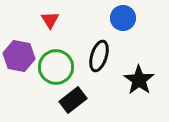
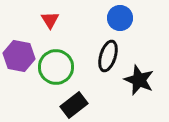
blue circle: moved 3 px left
black ellipse: moved 9 px right
black star: rotated 12 degrees counterclockwise
black rectangle: moved 1 px right, 5 px down
